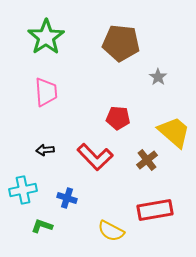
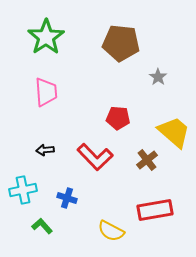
green L-shape: rotated 30 degrees clockwise
